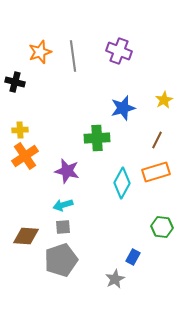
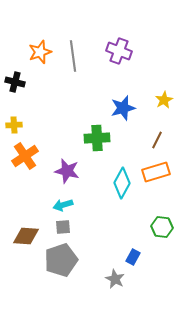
yellow cross: moved 6 px left, 5 px up
gray star: rotated 18 degrees counterclockwise
